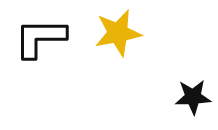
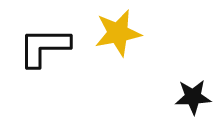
black L-shape: moved 4 px right, 9 px down
